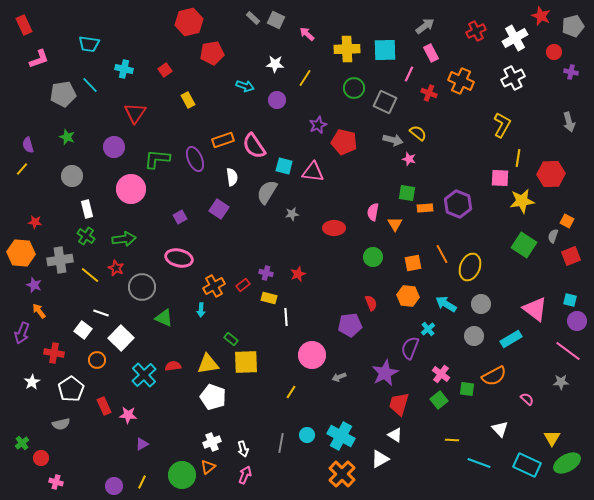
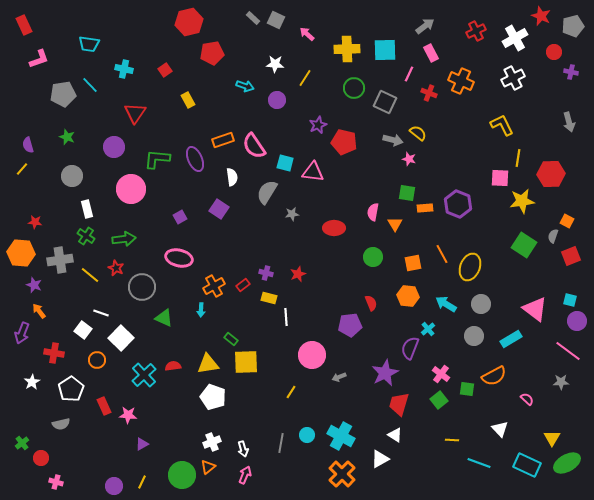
yellow L-shape at (502, 125): rotated 55 degrees counterclockwise
cyan square at (284, 166): moved 1 px right, 3 px up
